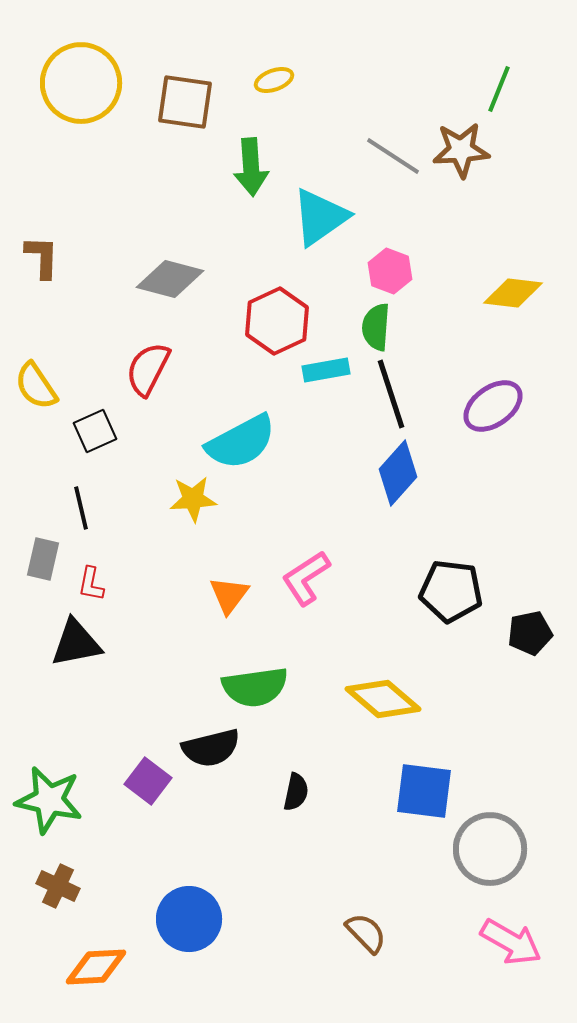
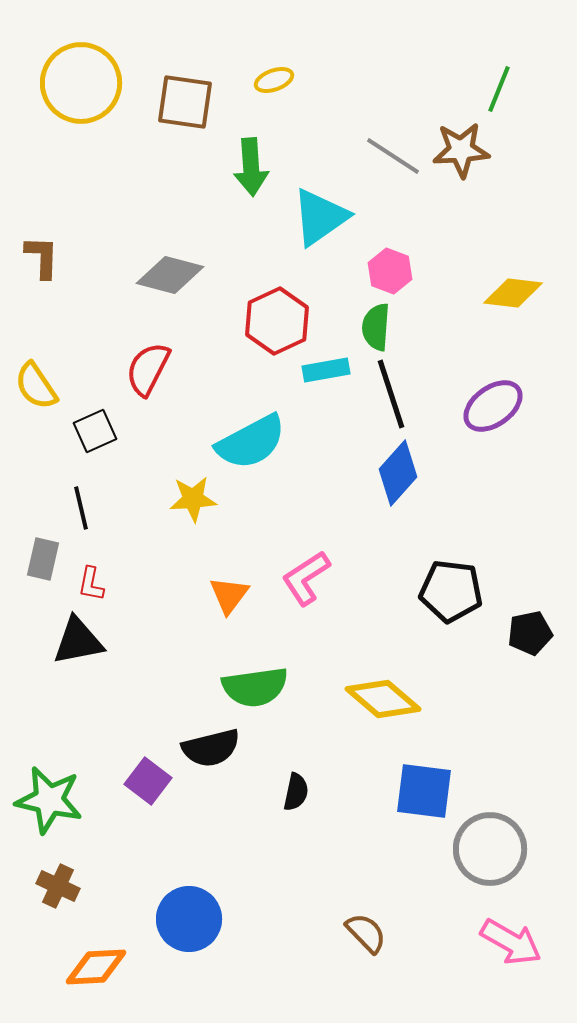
gray diamond at (170, 279): moved 4 px up
cyan semicircle at (241, 442): moved 10 px right
black triangle at (76, 643): moved 2 px right, 2 px up
